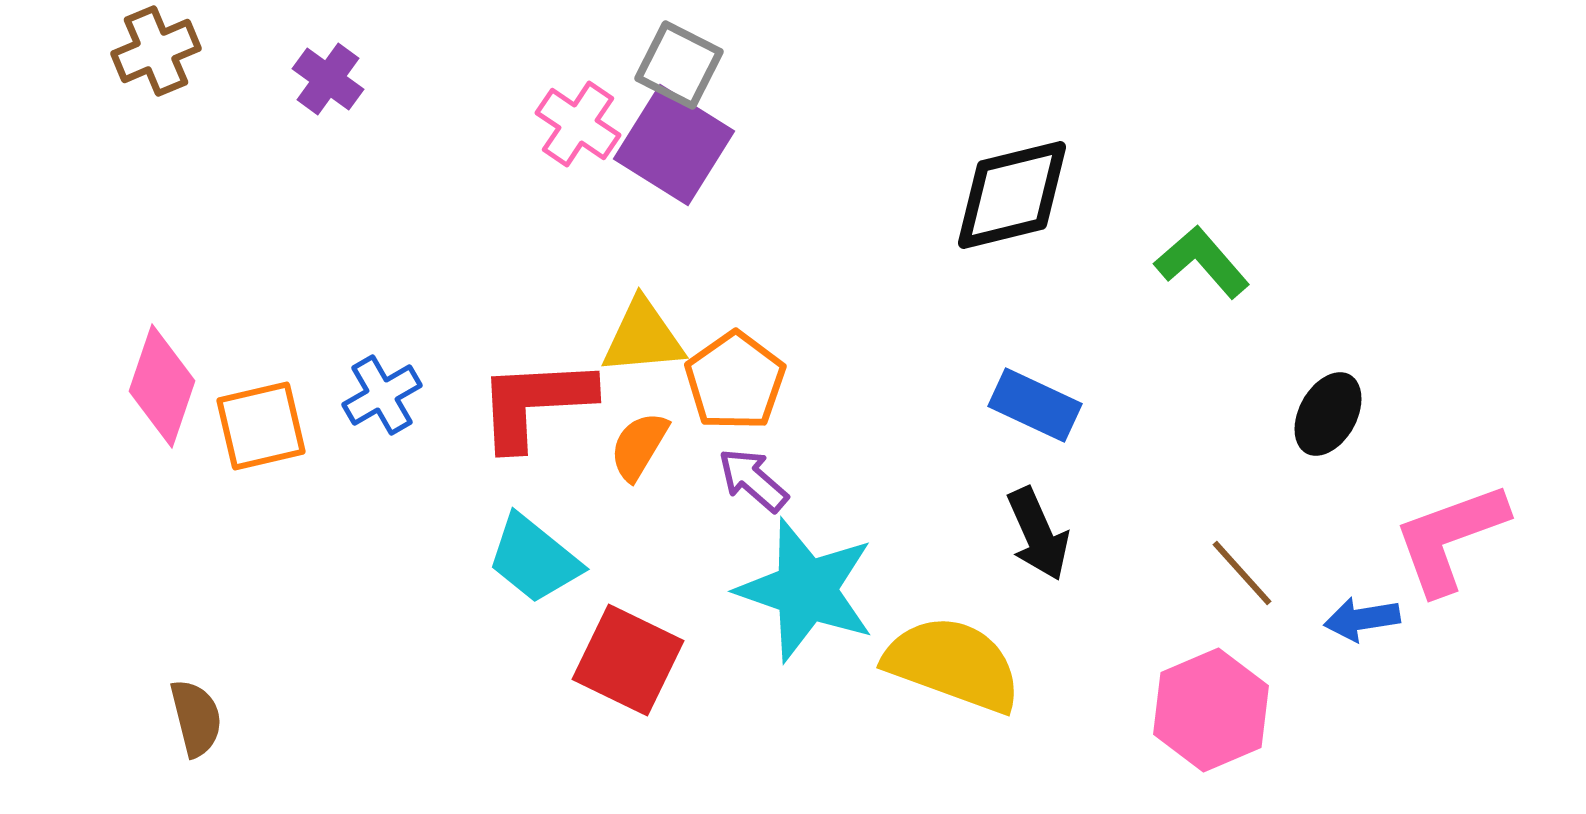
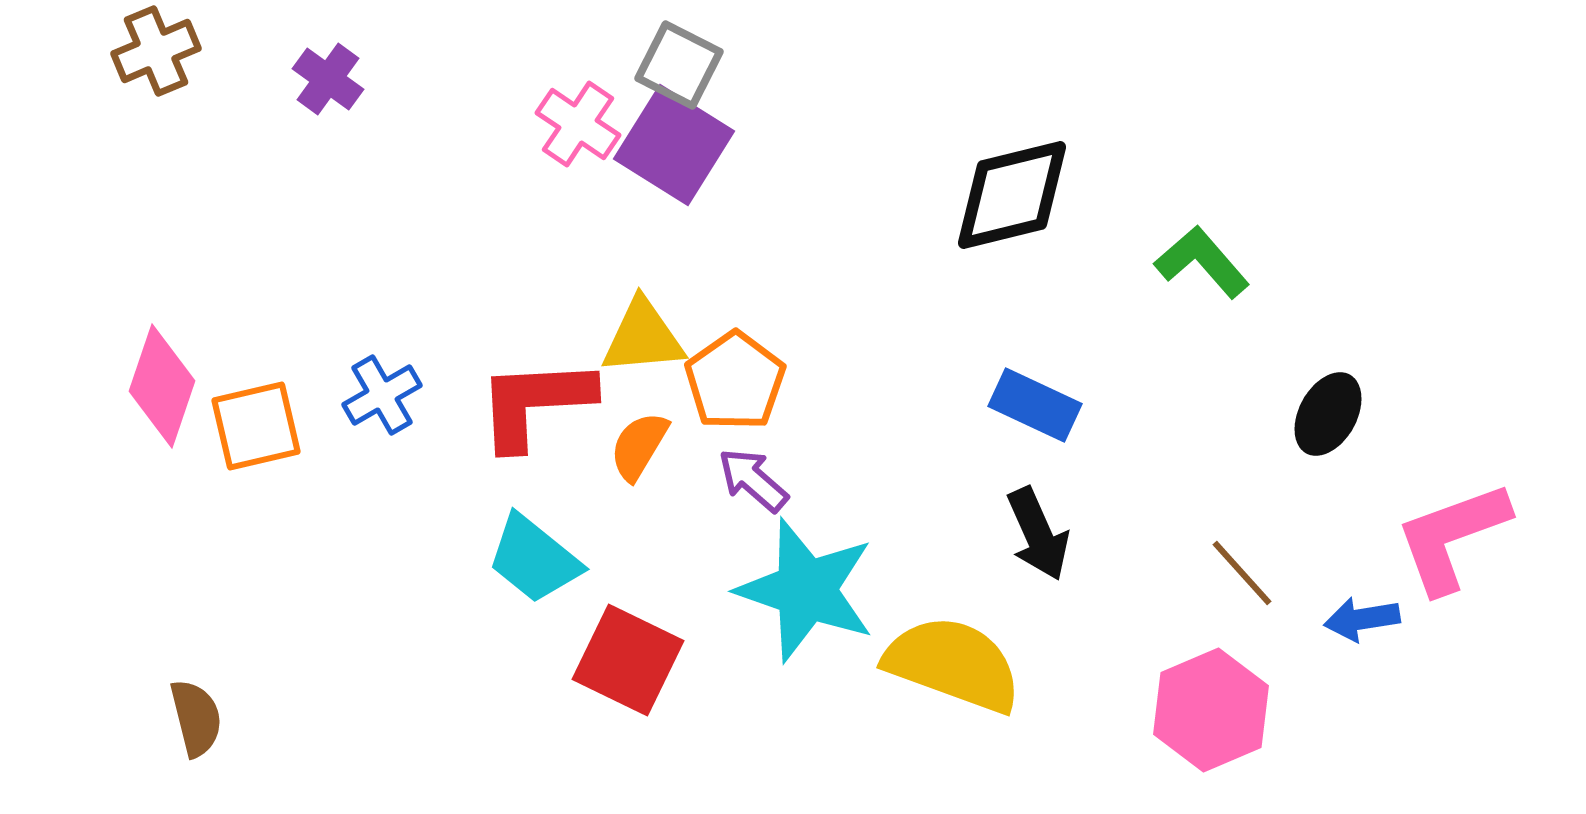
orange square: moved 5 px left
pink L-shape: moved 2 px right, 1 px up
